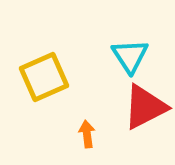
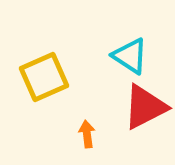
cyan triangle: rotated 24 degrees counterclockwise
